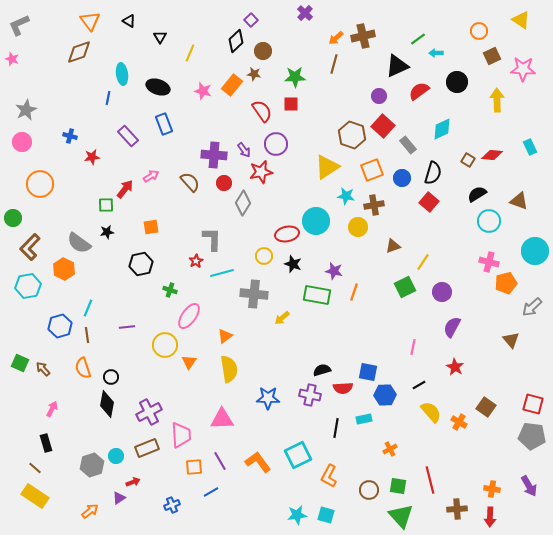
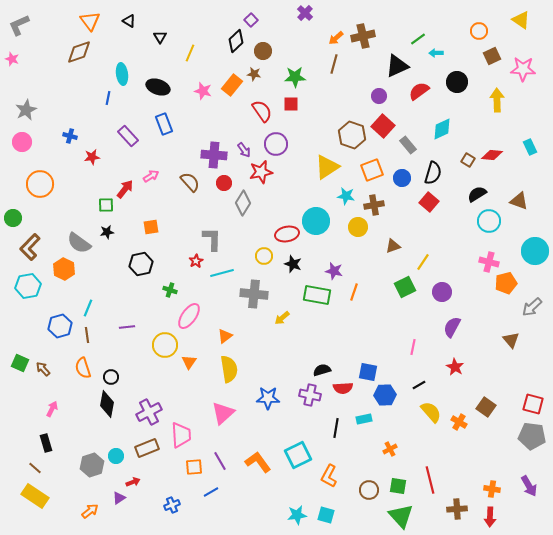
pink triangle at (222, 419): moved 1 px right, 6 px up; rotated 40 degrees counterclockwise
